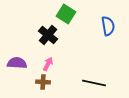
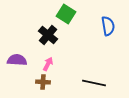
purple semicircle: moved 3 px up
